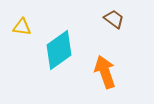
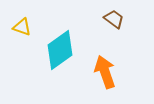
yellow triangle: rotated 12 degrees clockwise
cyan diamond: moved 1 px right
